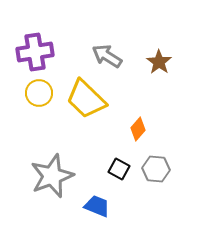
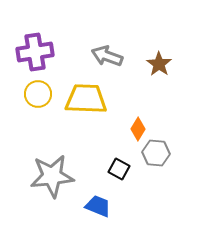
gray arrow: rotated 12 degrees counterclockwise
brown star: moved 2 px down
yellow circle: moved 1 px left, 1 px down
yellow trapezoid: rotated 138 degrees clockwise
orange diamond: rotated 10 degrees counterclockwise
gray hexagon: moved 16 px up
gray star: rotated 15 degrees clockwise
blue trapezoid: moved 1 px right
